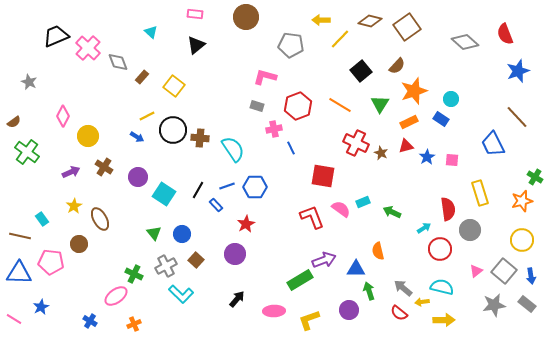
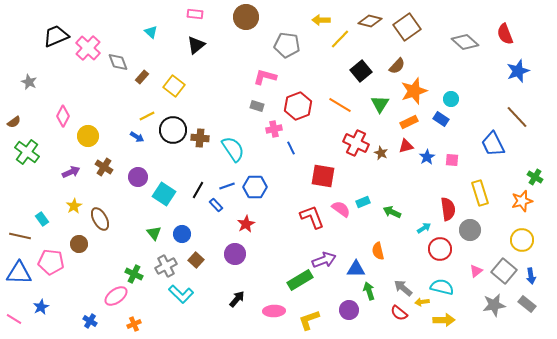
gray pentagon at (291, 45): moved 4 px left
